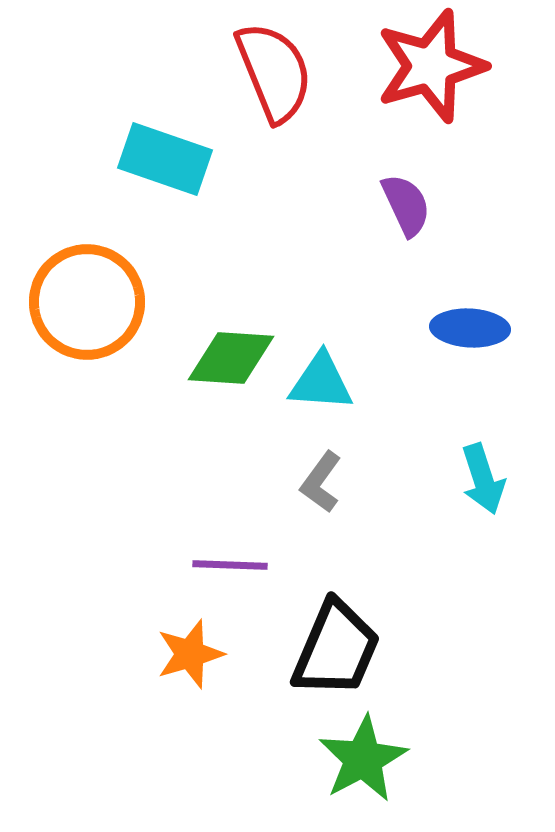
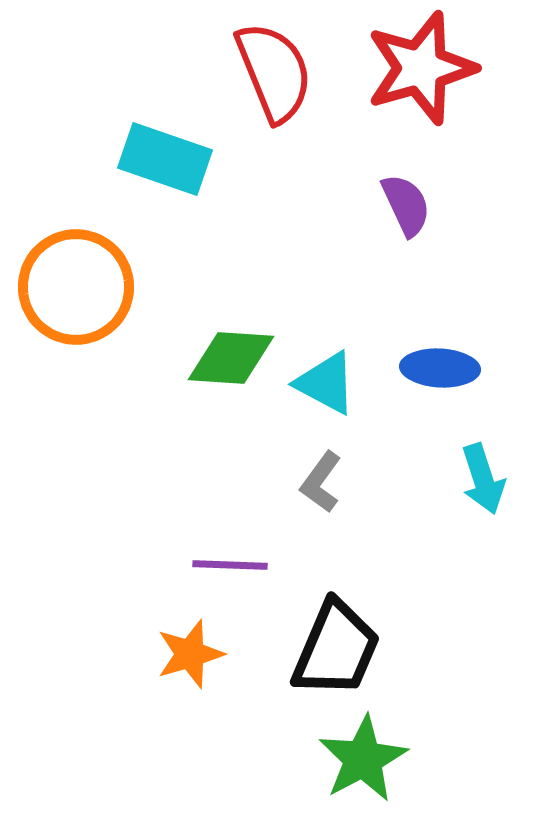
red star: moved 10 px left, 2 px down
orange circle: moved 11 px left, 15 px up
blue ellipse: moved 30 px left, 40 px down
cyan triangle: moved 5 px right, 1 px down; rotated 24 degrees clockwise
